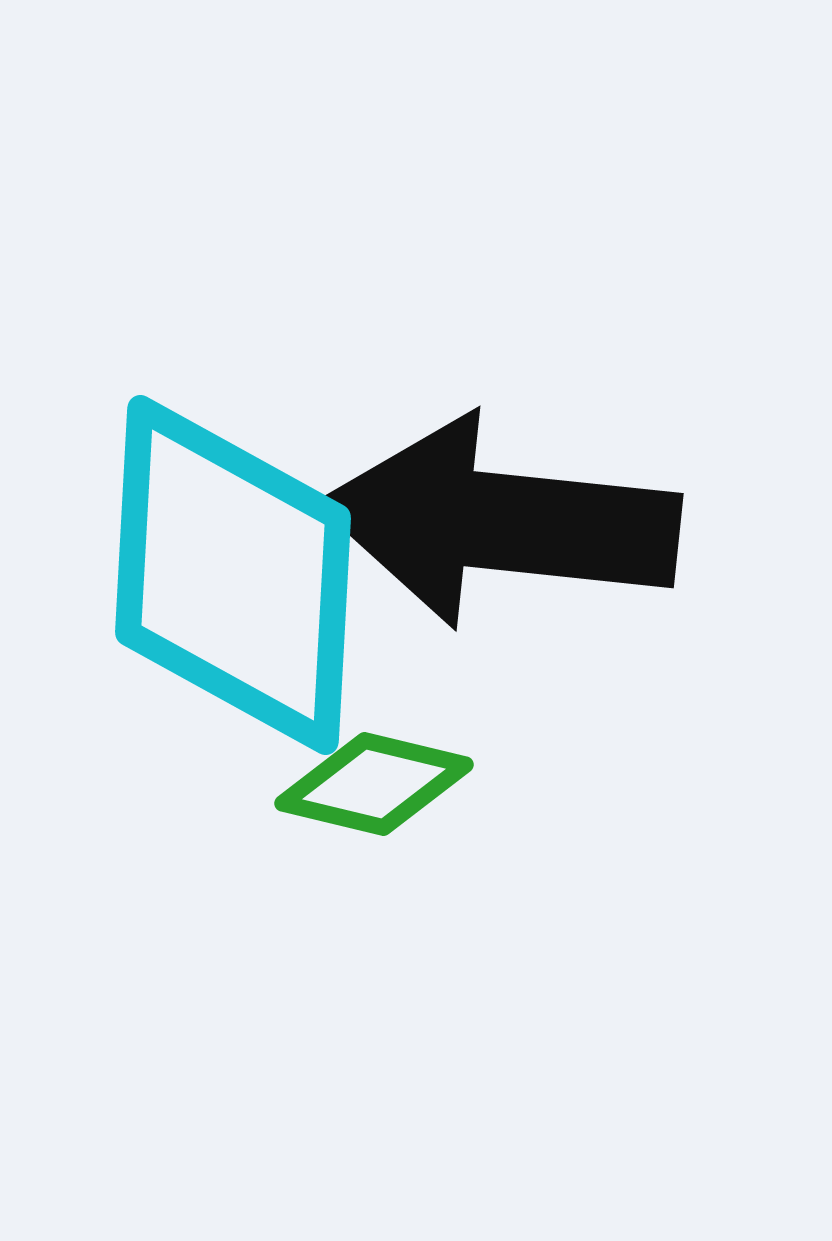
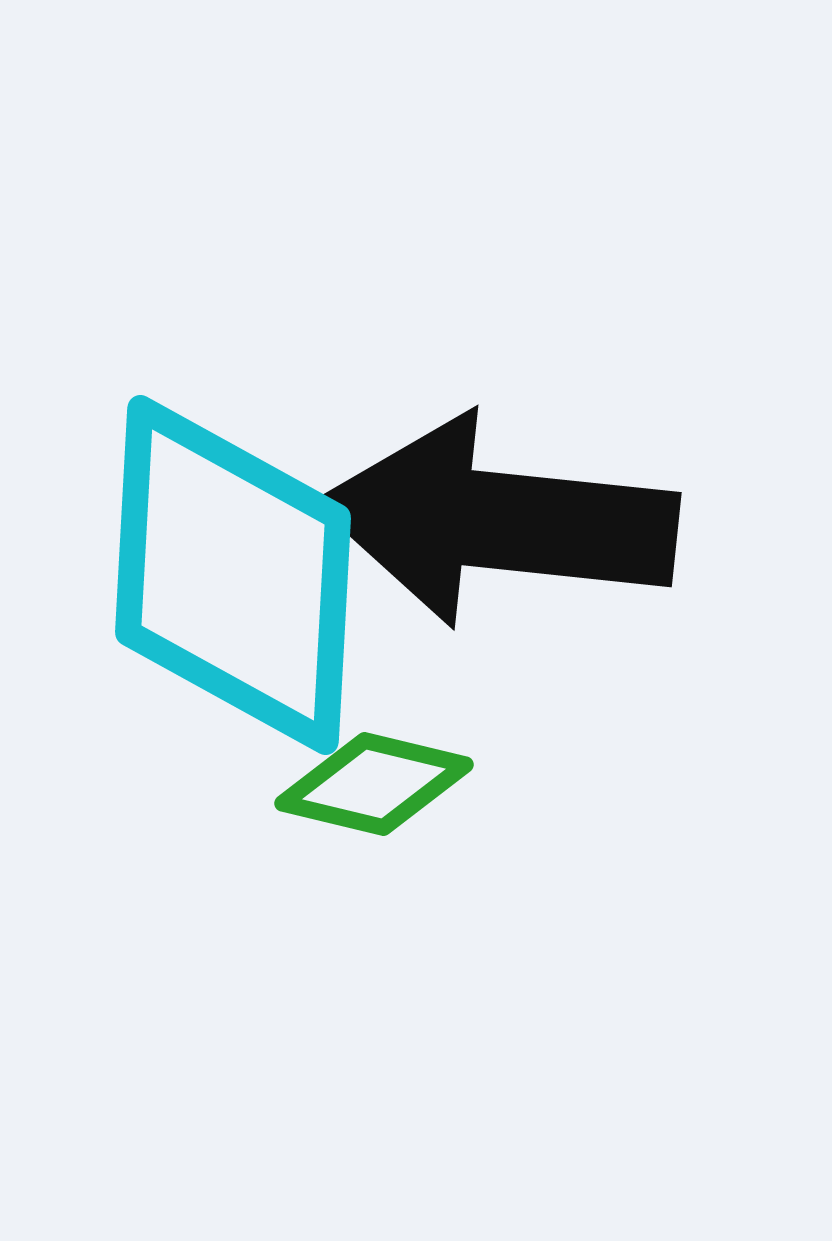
black arrow: moved 2 px left, 1 px up
